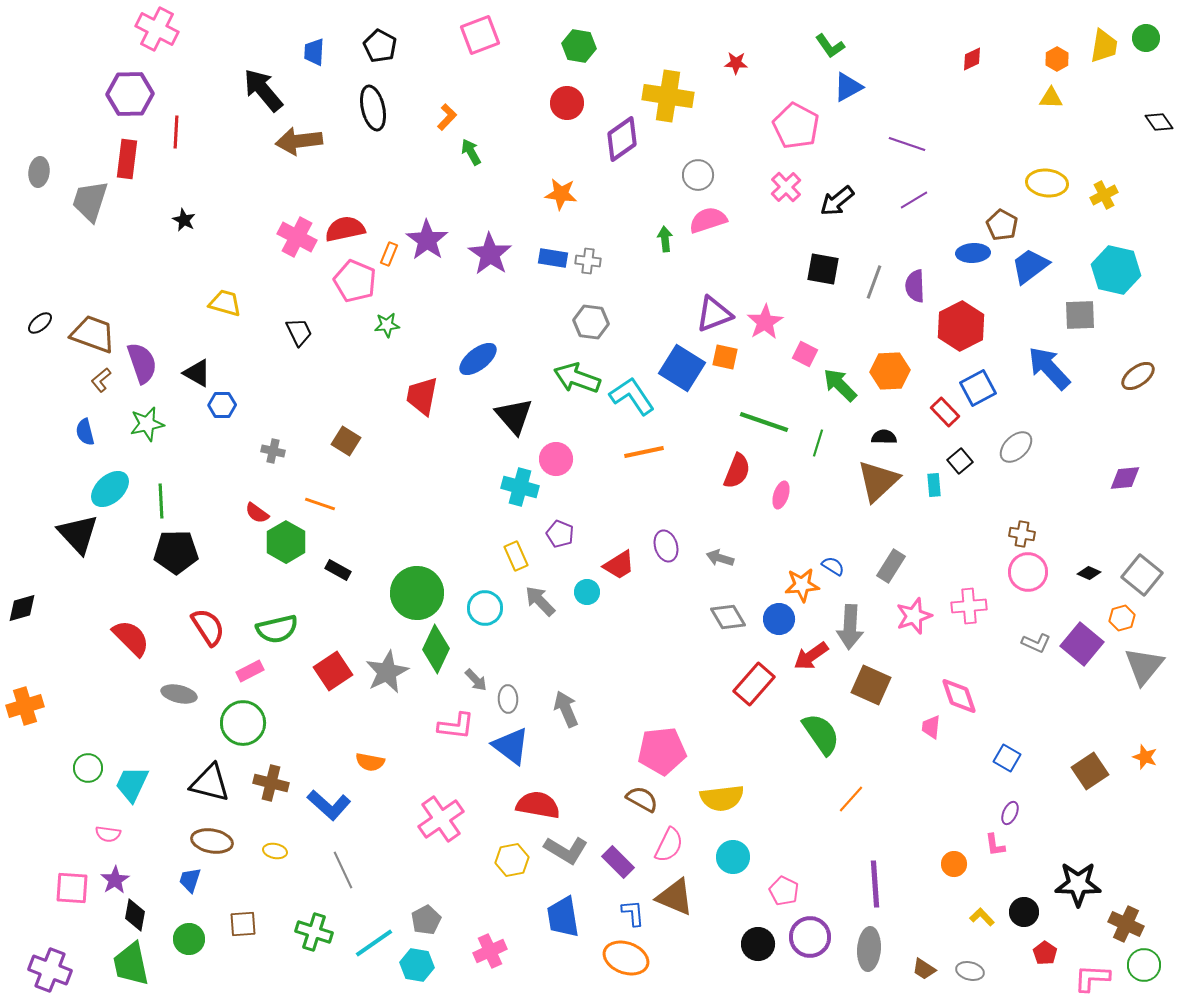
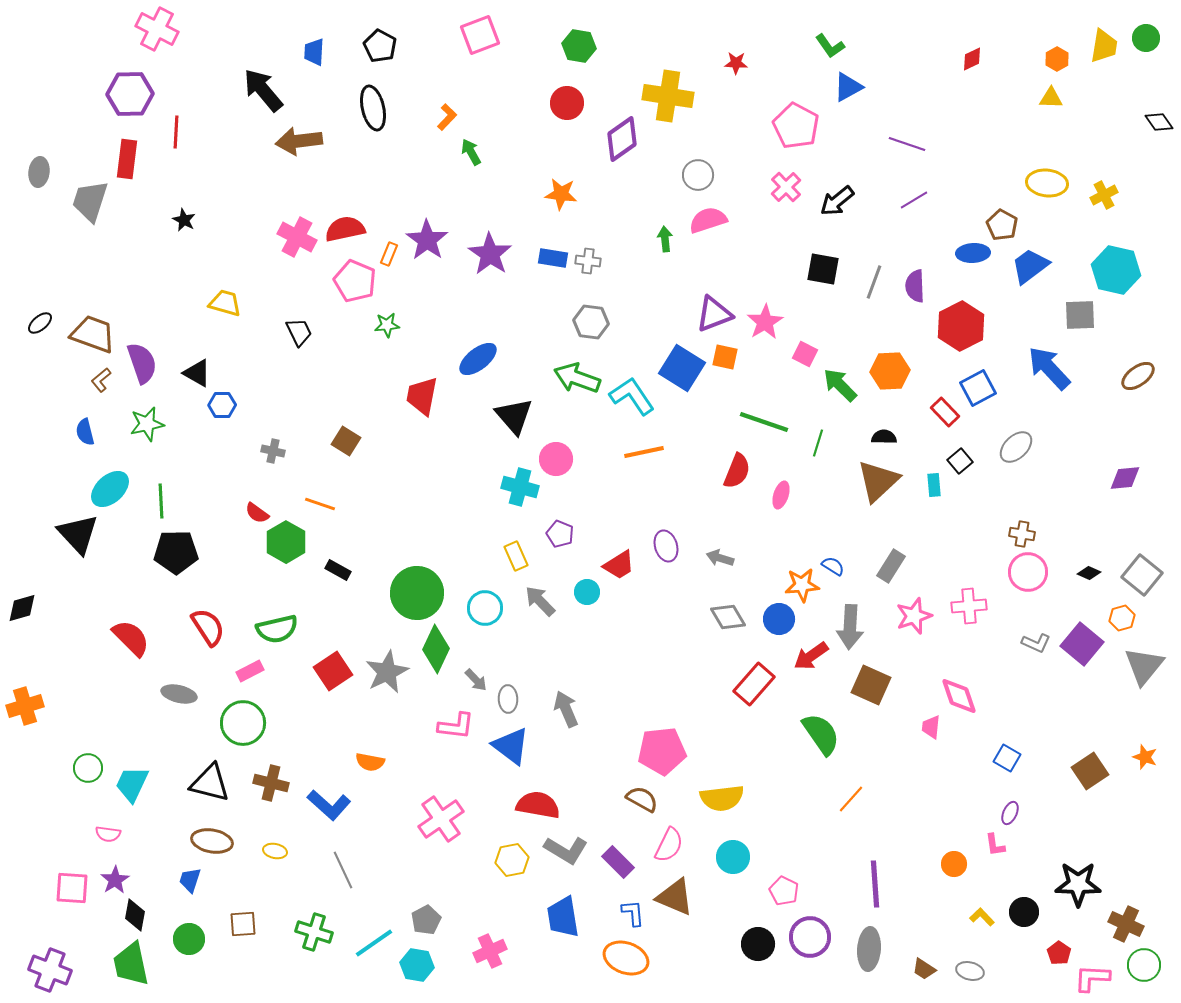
red pentagon at (1045, 953): moved 14 px right
